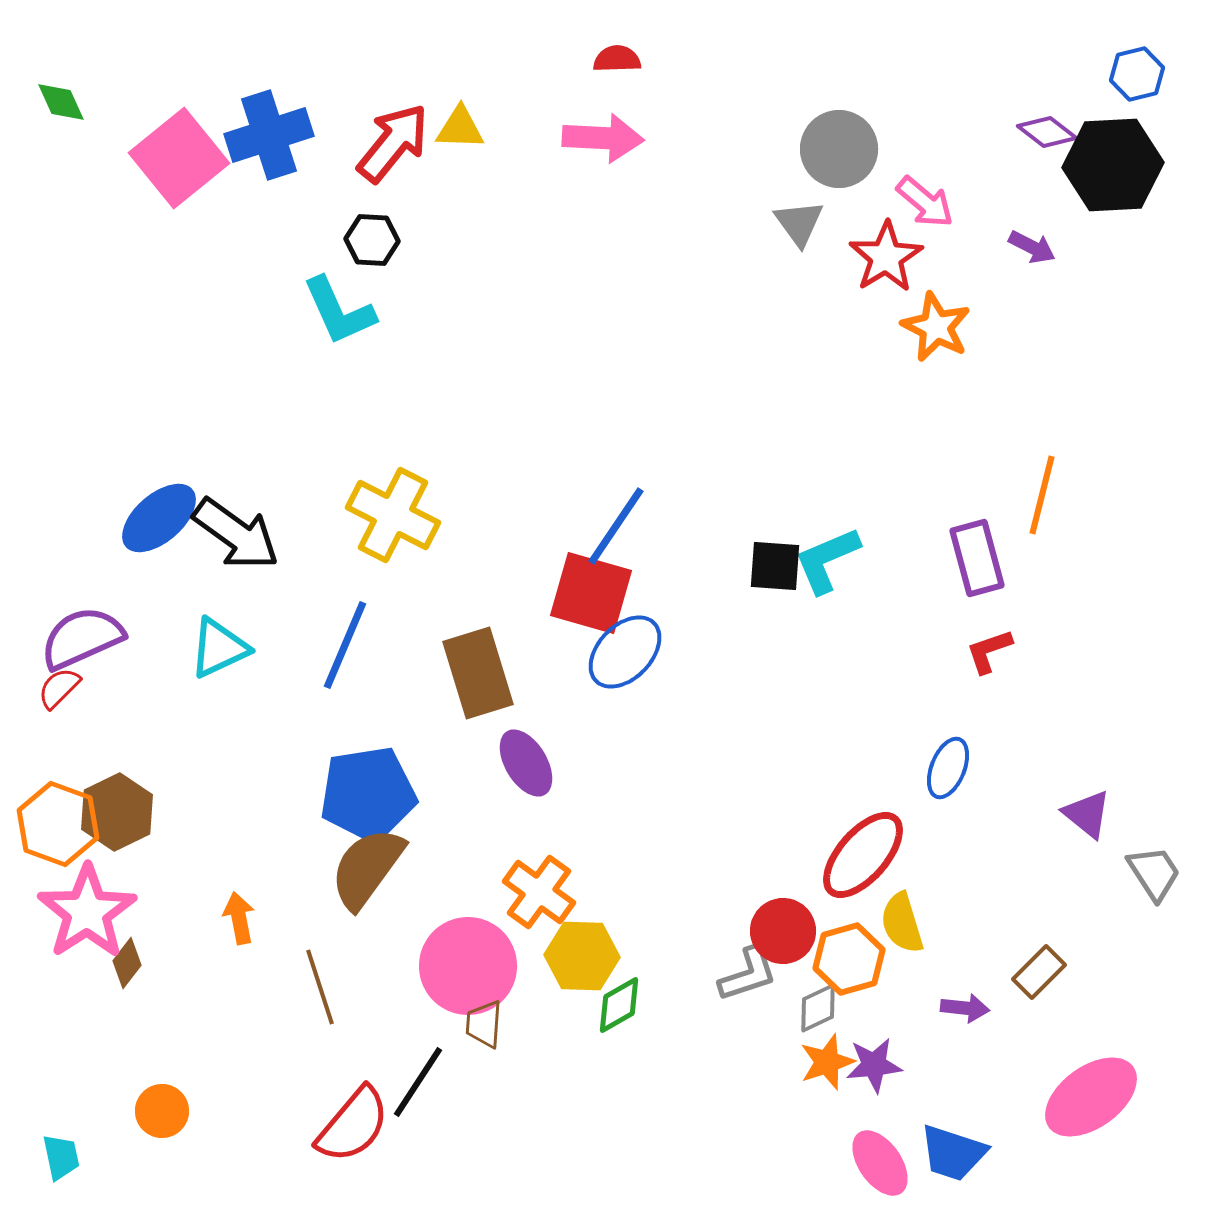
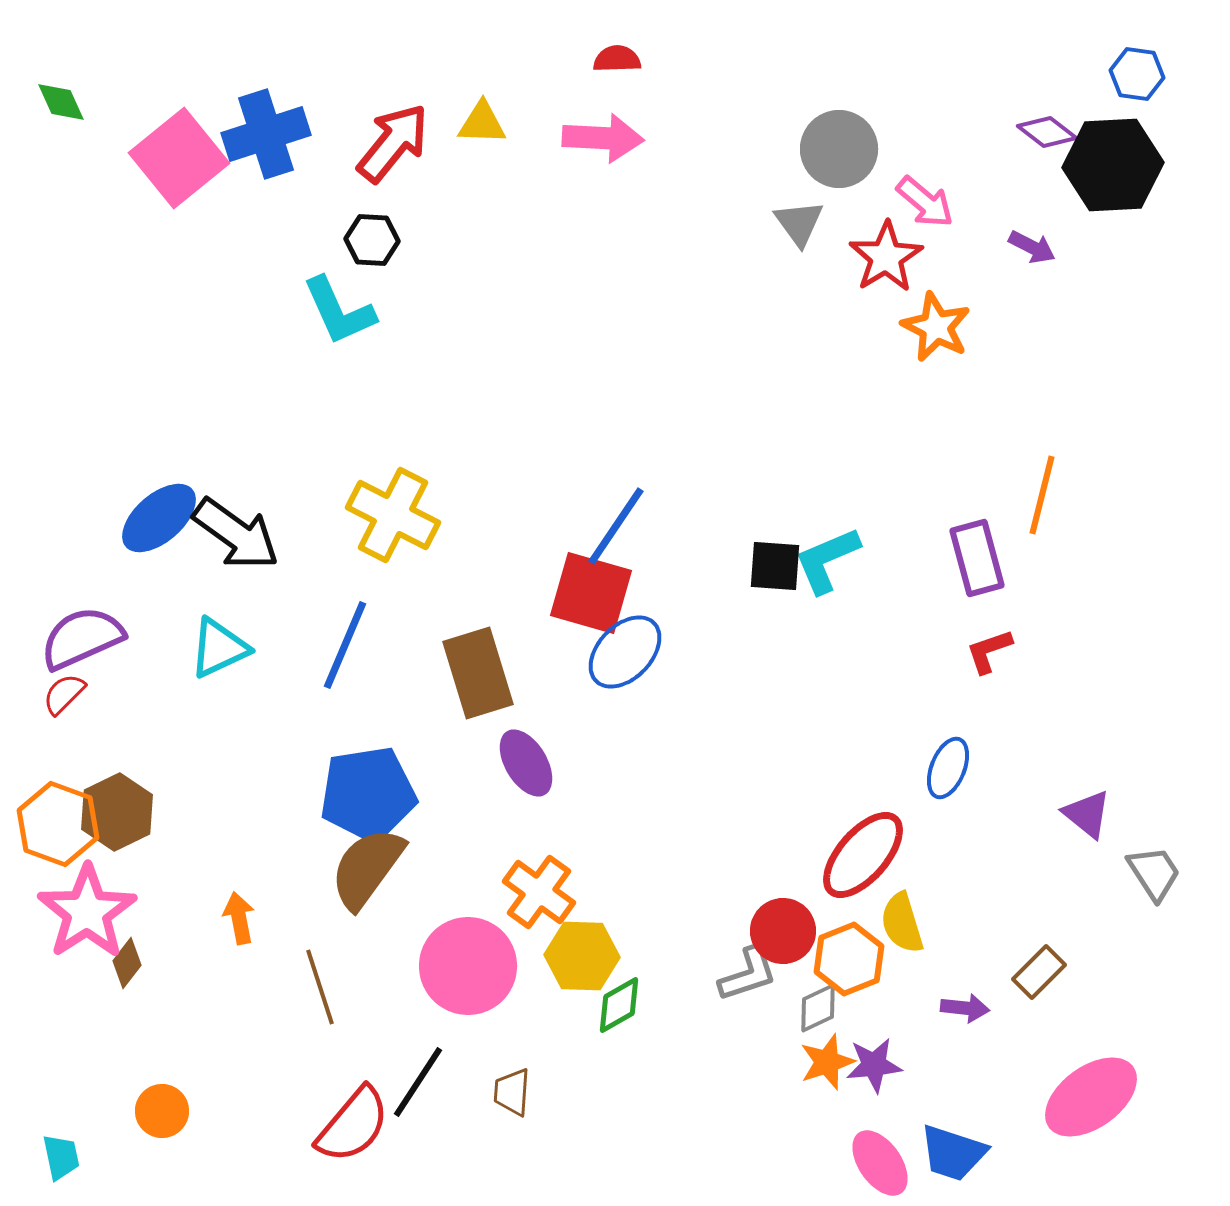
blue hexagon at (1137, 74): rotated 22 degrees clockwise
yellow triangle at (460, 128): moved 22 px right, 5 px up
blue cross at (269, 135): moved 3 px left, 1 px up
red semicircle at (59, 688): moved 5 px right, 6 px down
orange hexagon at (849, 959): rotated 6 degrees counterclockwise
brown trapezoid at (484, 1024): moved 28 px right, 68 px down
